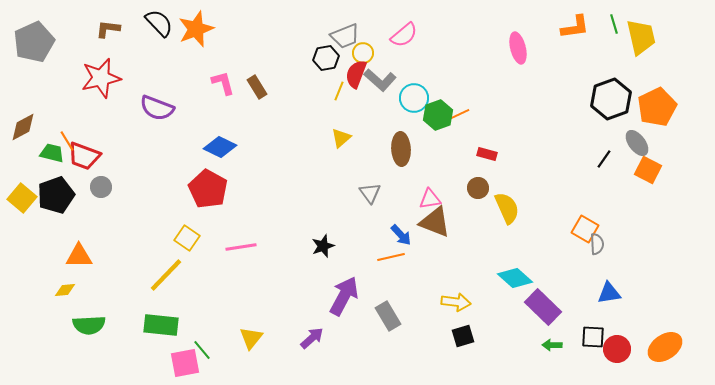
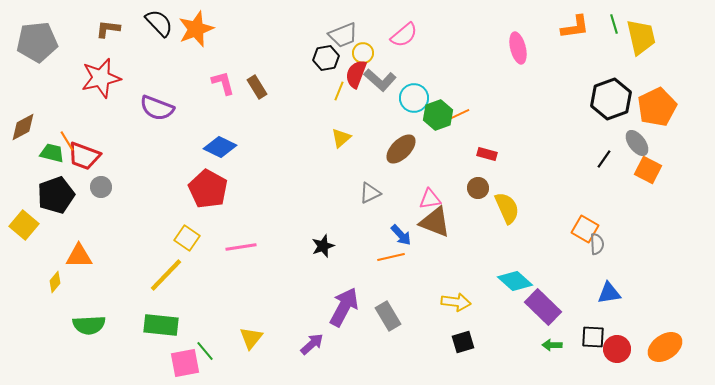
gray trapezoid at (345, 36): moved 2 px left, 1 px up
gray pentagon at (34, 42): moved 3 px right; rotated 18 degrees clockwise
brown ellipse at (401, 149): rotated 48 degrees clockwise
gray triangle at (370, 193): rotated 40 degrees clockwise
yellow square at (22, 198): moved 2 px right, 27 px down
cyan diamond at (515, 278): moved 3 px down
yellow diamond at (65, 290): moved 10 px left, 8 px up; rotated 45 degrees counterclockwise
purple arrow at (344, 296): moved 11 px down
black square at (463, 336): moved 6 px down
purple arrow at (312, 338): moved 6 px down
green line at (202, 350): moved 3 px right, 1 px down
